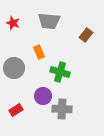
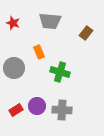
gray trapezoid: moved 1 px right
brown rectangle: moved 2 px up
purple circle: moved 6 px left, 10 px down
gray cross: moved 1 px down
